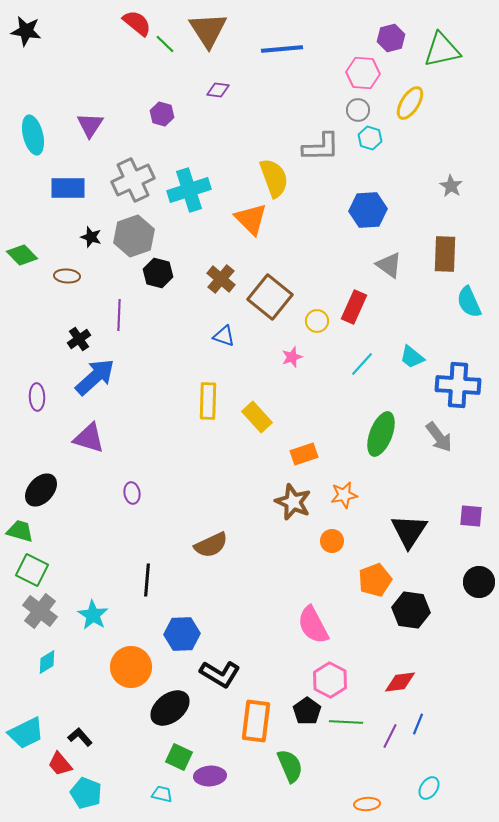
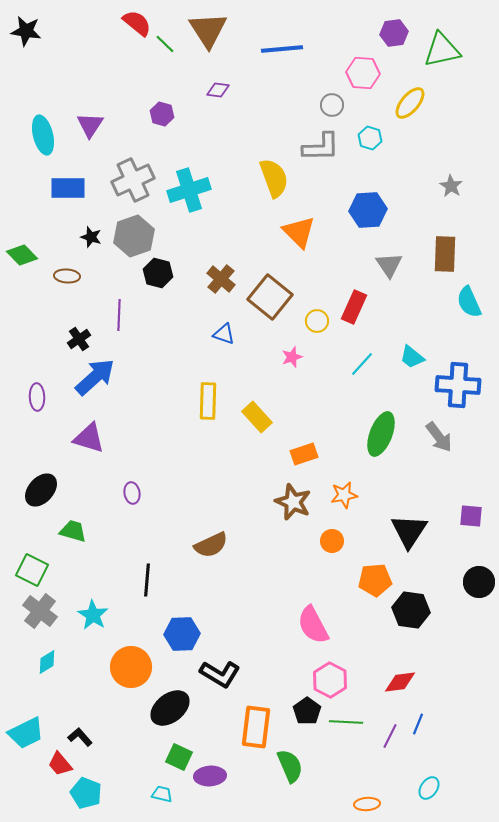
purple hexagon at (391, 38): moved 3 px right, 5 px up; rotated 8 degrees clockwise
yellow ellipse at (410, 103): rotated 8 degrees clockwise
gray circle at (358, 110): moved 26 px left, 5 px up
cyan ellipse at (33, 135): moved 10 px right
orange triangle at (251, 219): moved 48 px right, 13 px down
gray triangle at (389, 265): rotated 20 degrees clockwise
blue triangle at (224, 336): moved 2 px up
green trapezoid at (20, 531): moved 53 px right
orange pentagon at (375, 580): rotated 16 degrees clockwise
orange rectangle at (256, 721): moved 6 px down
